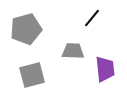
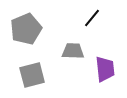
gray pentagon: rotated 8 degrees counterclockwise
